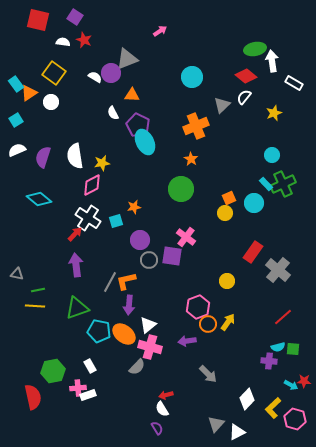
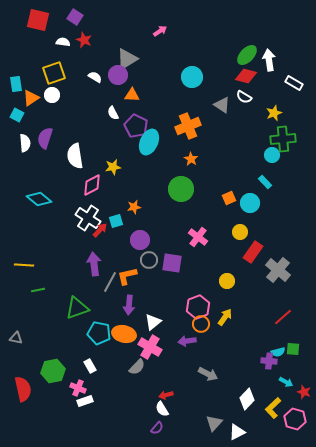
green ellipse at (255, 49): moved 8 px left, 6 px down; rotated 35 degrees counterclockwise
gray triangle at (127, 59): rotated 10 degrees counterclockwise
white arrow at (272, 61): moved 3 px left, 1 px up
yellow square at (54, 73): rotated 35 degrees clockwise
purple circle at (111, 73): moved 7 px right, 2 px down
red diamond at (246, 76): rotated 25 degrees counterclockwise
cyan rectangle at (16, 84): rotated 28 degrees clockwise
orange triangle at (29, 93): moved 2 px right, 5 px down
white semicircle at (244, 97): rotated 98 degrees counterclockwise
white circle at (51, 102): moved 1 px right, 7 px up
gray triangle at (222, 105): rotated 42 degrees counterclockwise
cyan square at (16, 120): moved 1 px right, 5 px up; rotated 32 degrees counterclockwise
purple pentagon at (138, 125): moved 2 px left, 1 px down
orange cross at (196, 126): moved 8 px left
cyan ellipse at (145, 142): moved 4 px right; rotated 50 degrees clockwise
white semicircle at (17, 150): moved 8 px right, 7 px up; rotated 108 degrees clockwise
purple semicircle at (43, 157): moved 2 px right, 19 px up
yellow star at (102, 163): moved 11 px right, 4 px down
cyan rectangle at (266, 184): moved 1 px left, 2 px up
green cross at (283, 184): moved 45 px up; rotated 20 degrees clockwise
cyan circle at (254, 203): moved 4 px left
yellow circle at (225, 213): moved 15 px right, 19 px down
red arrow at (75, 234): moved 25 px right, 4 px up
pink cross at (186, 237): moved 12 px right
purple square at (172, 256): moved 7 px down
purple arrow at (76, 265): moved 18 px right, 1 px up
gray triangle at (17, 274): moved 1 px left, 64 px down
orange L-shape at (126, 281): moved 1 px right, 5 px up
yellow line at (35, 306): moved 11 px left, 41 px up
yellow arrow at (228, 322): moved 3 px left, 5 px up
orange circle at (208, 324): moved 7 px left
white triangle at (148, 325): moved 5 px right, 3 px up
cyan pentagon at (99, 331): moved 2 px down
orange ellipse at (124, 334): rotated 25 degrees counterclockwise
pink cross at (150, 347): rotated 15 degrees clockwise
cyan semicircle at (278, 347): moved 5 px down
gray arrow at (208, 374): rotated 18 degrees counterclockwise
red star at (304, 381): moved 11 px down; rotated 16 degrees clockwise
cyan arrow at (291, 385): moved 5 px left, 3 px up
pink cross at (78, 388): rotated 28 degrees clockwise
white rectangle at (88, 395): moved 3 px left, 6 px down
red semicircle at (33, 397): moved 10 px left, 8 px up
gray triangle at (216, 424): moved 2 px left, 1 px up
purple semicircle at (157, 428): rotated 72 degrees clockwise
